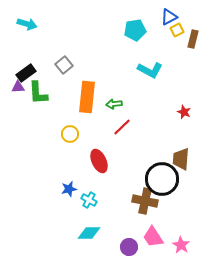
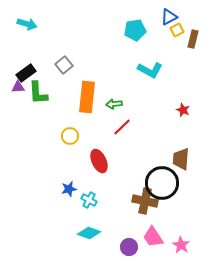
red star: moved 1 px left, 2 px up
yellow circle: moved 2 px down
black circle: moved 4 px down
cyan diamond: rotated 20 degrees clockwise
